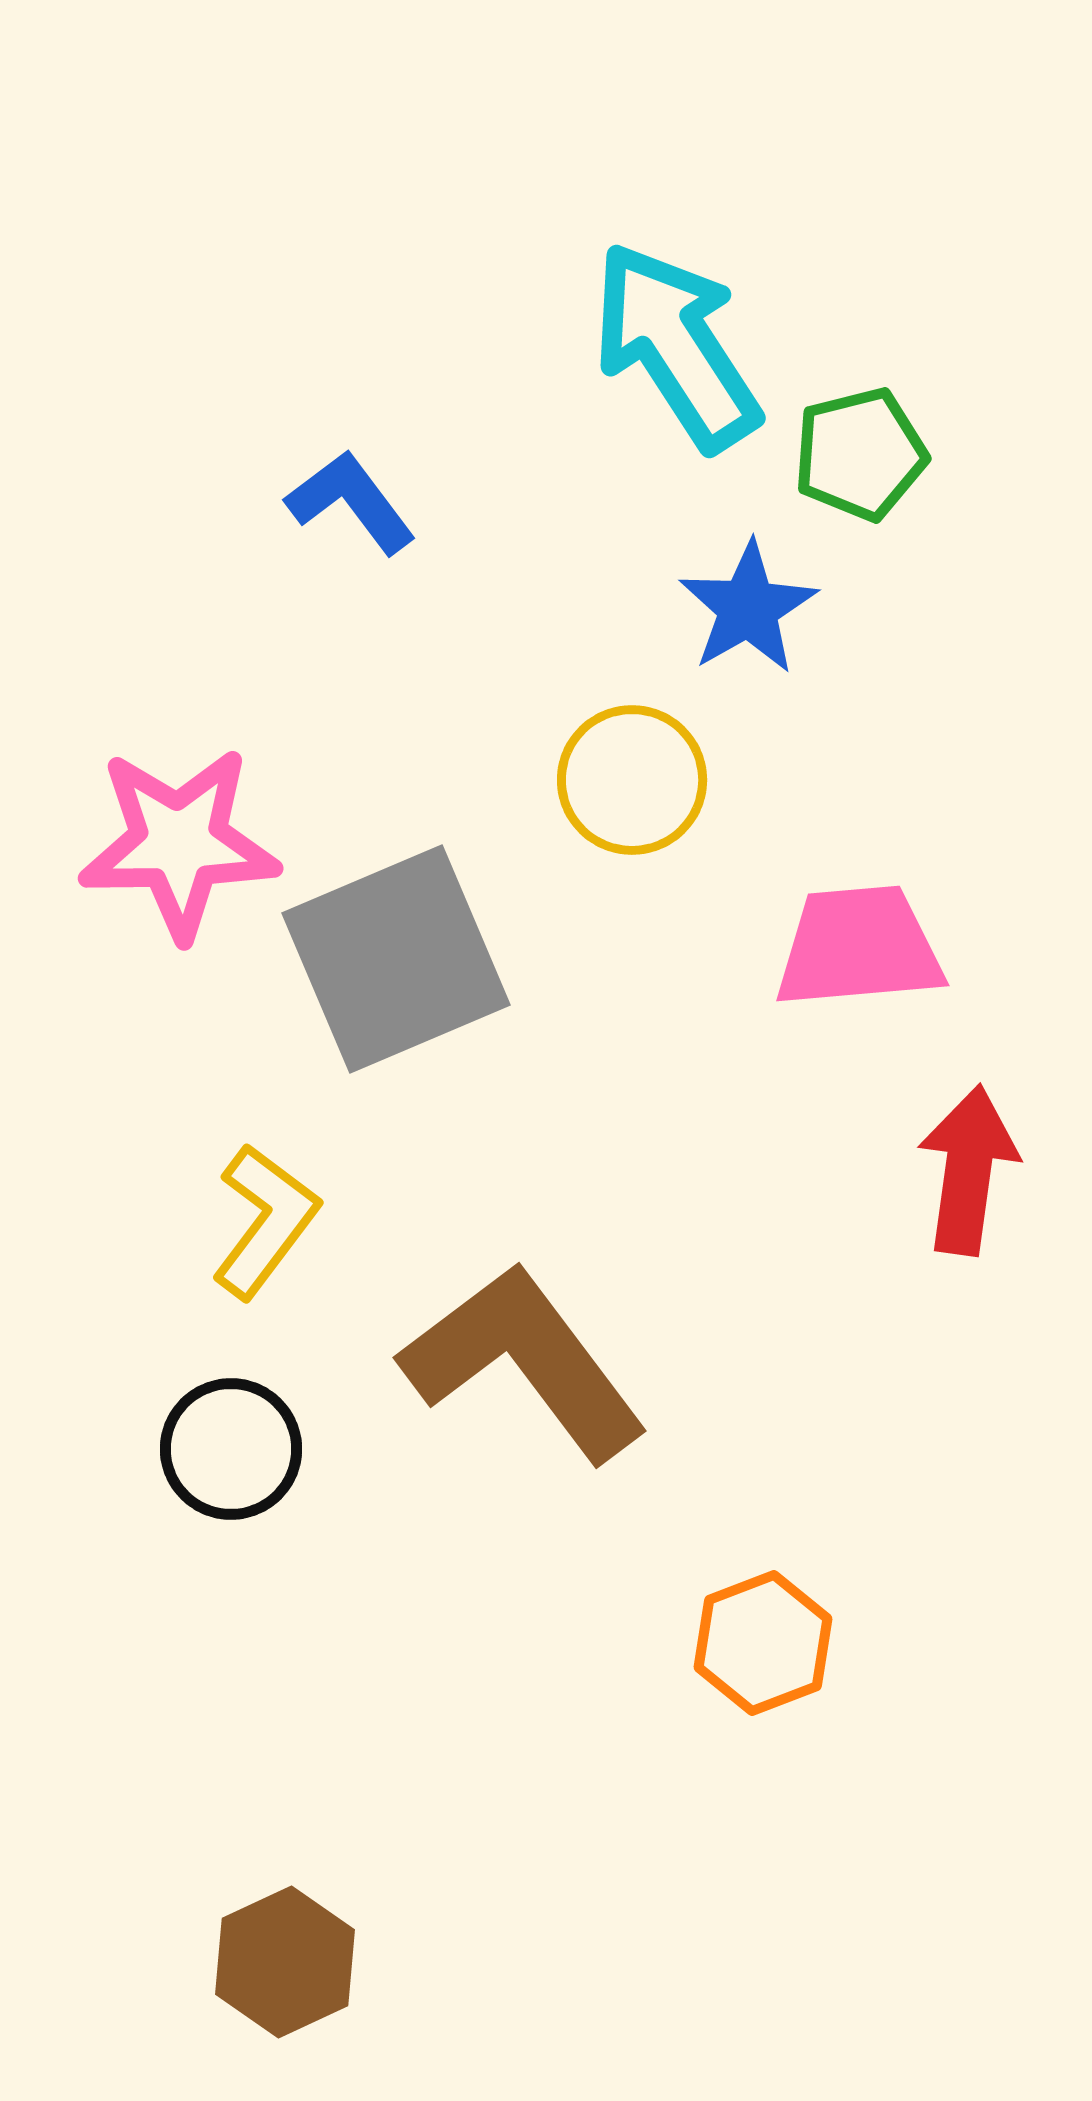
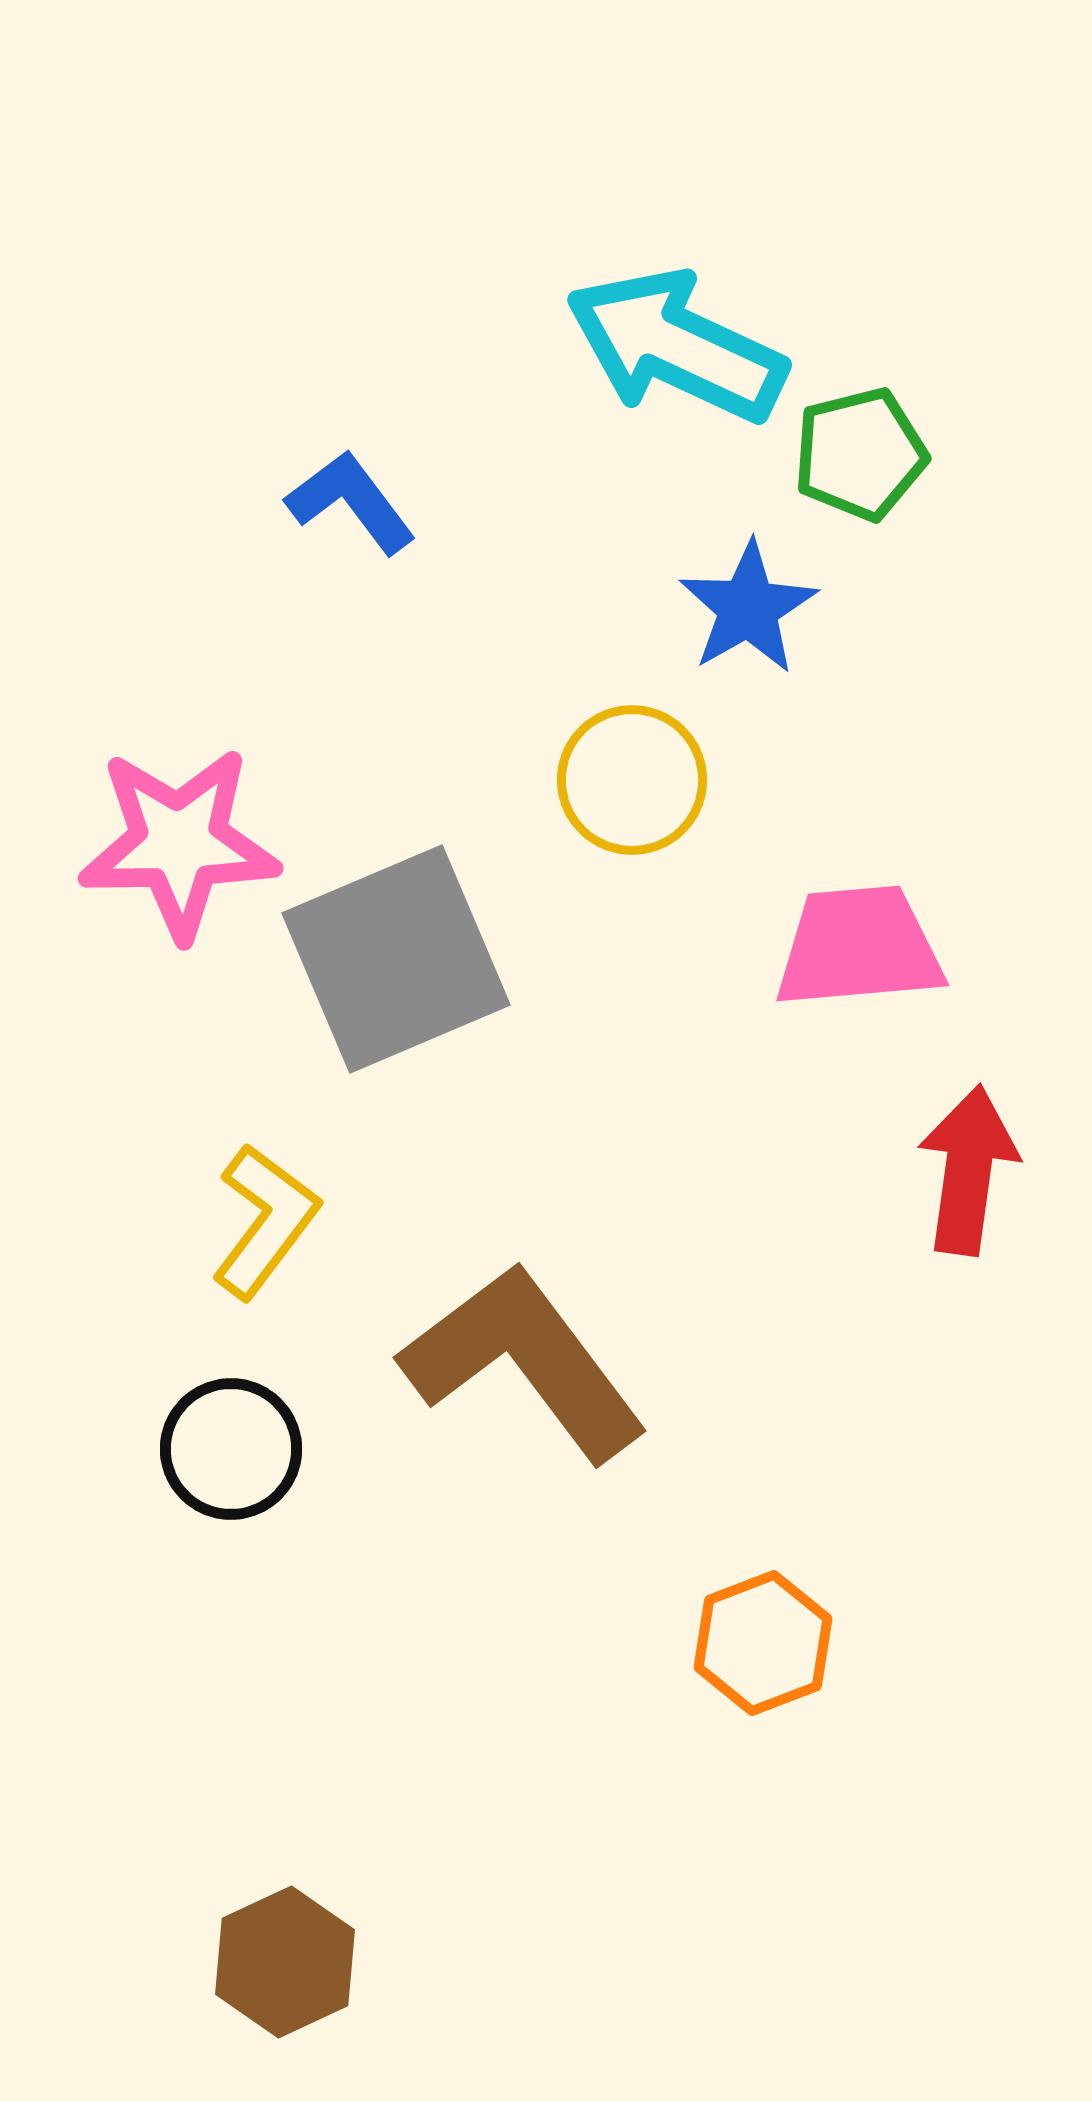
cyan arrow: rotated 32 degrees counterclockwise
